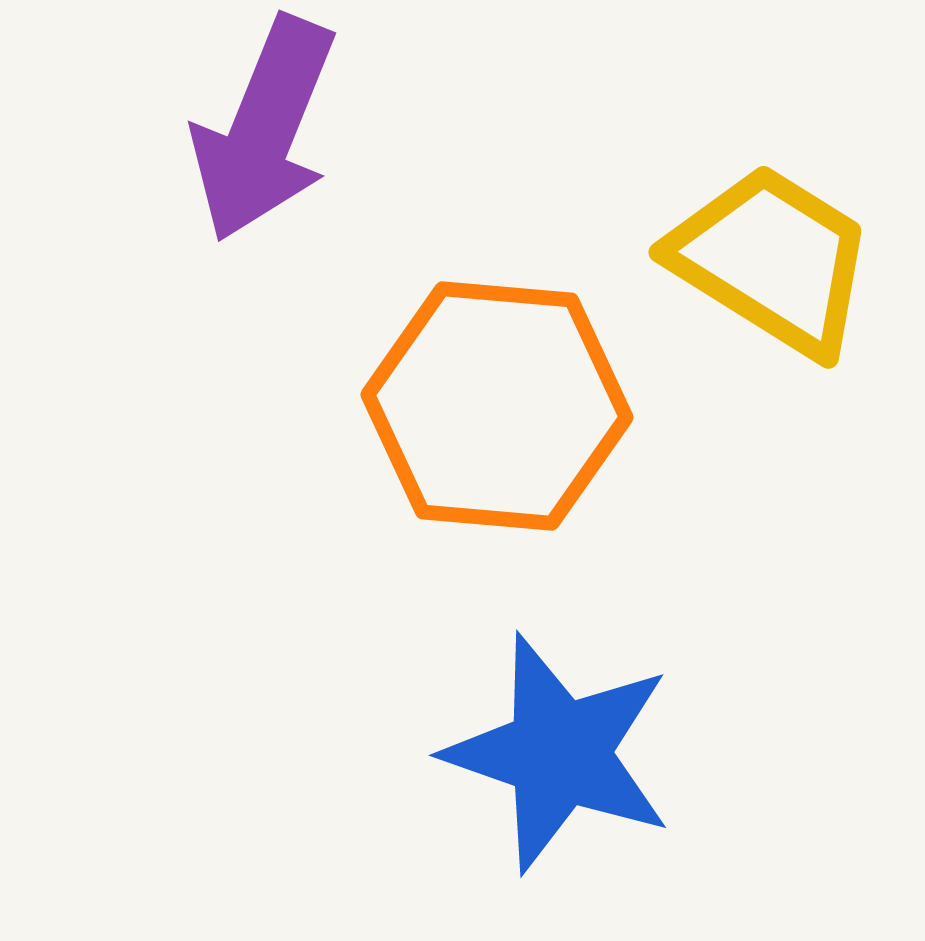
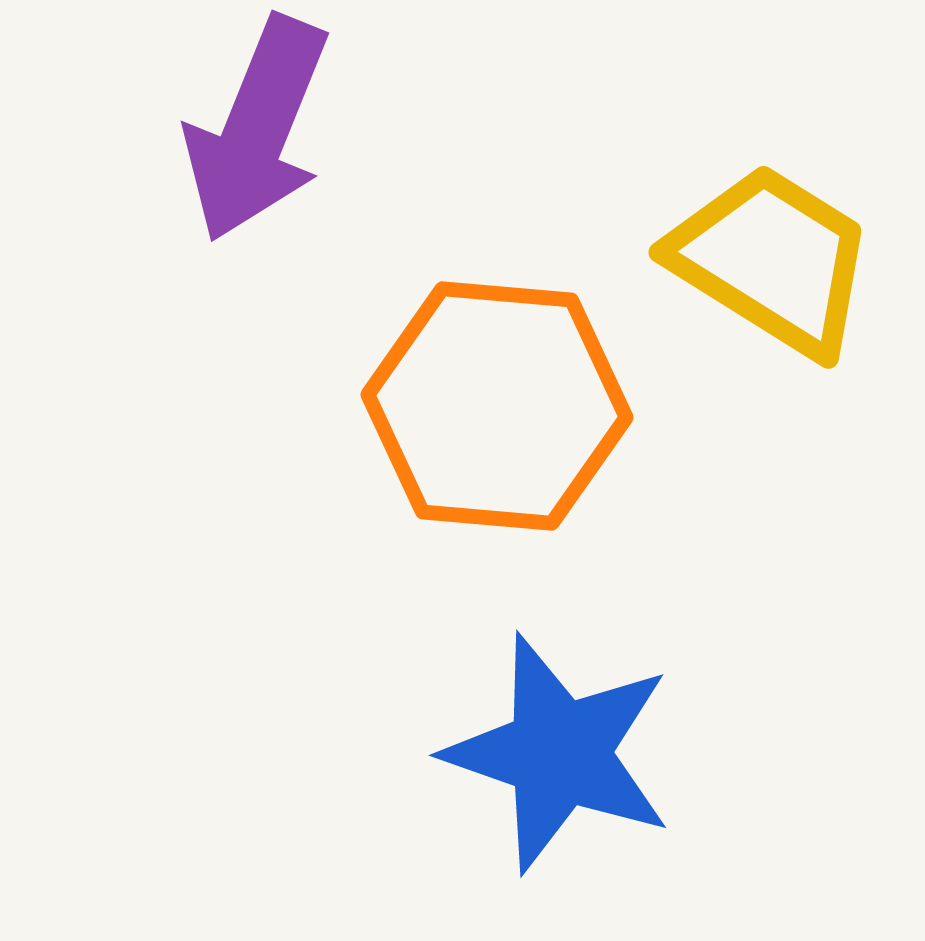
purple arrow: moved 7 px left
